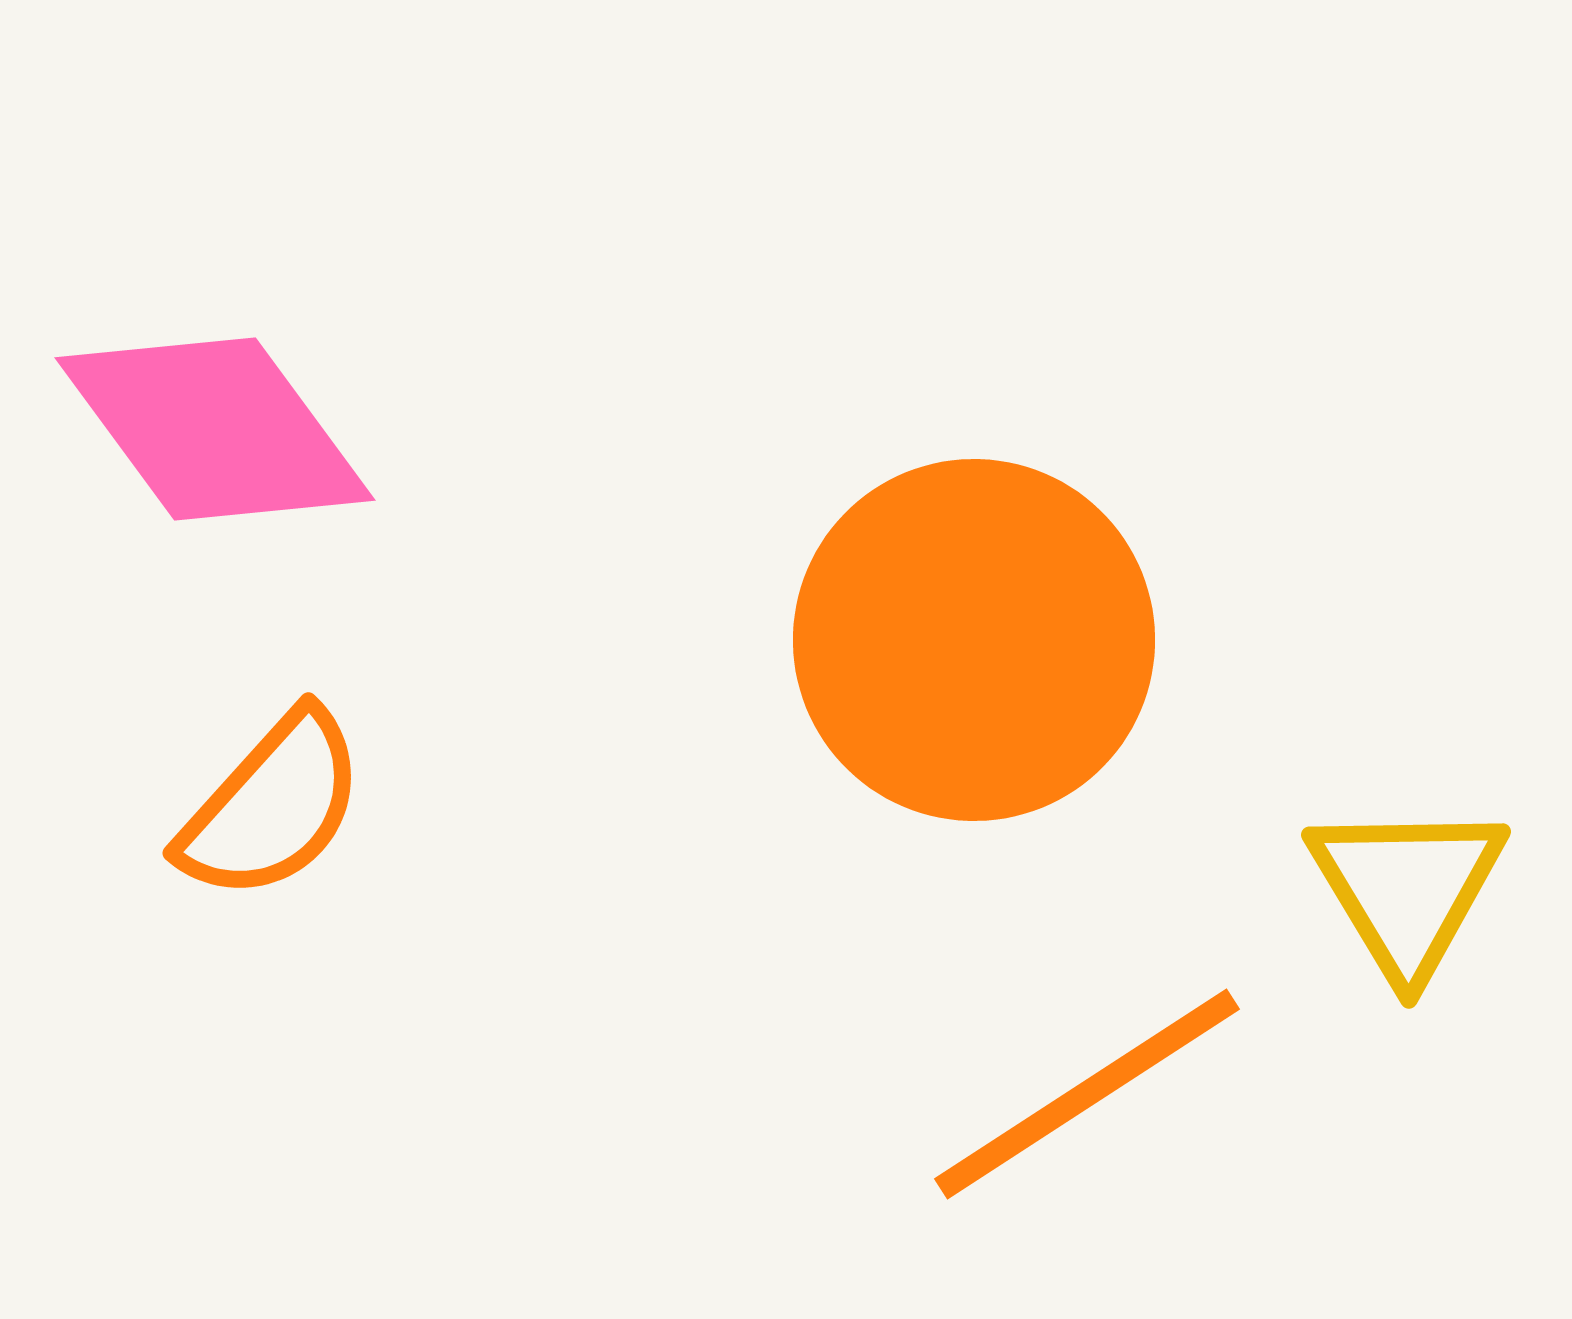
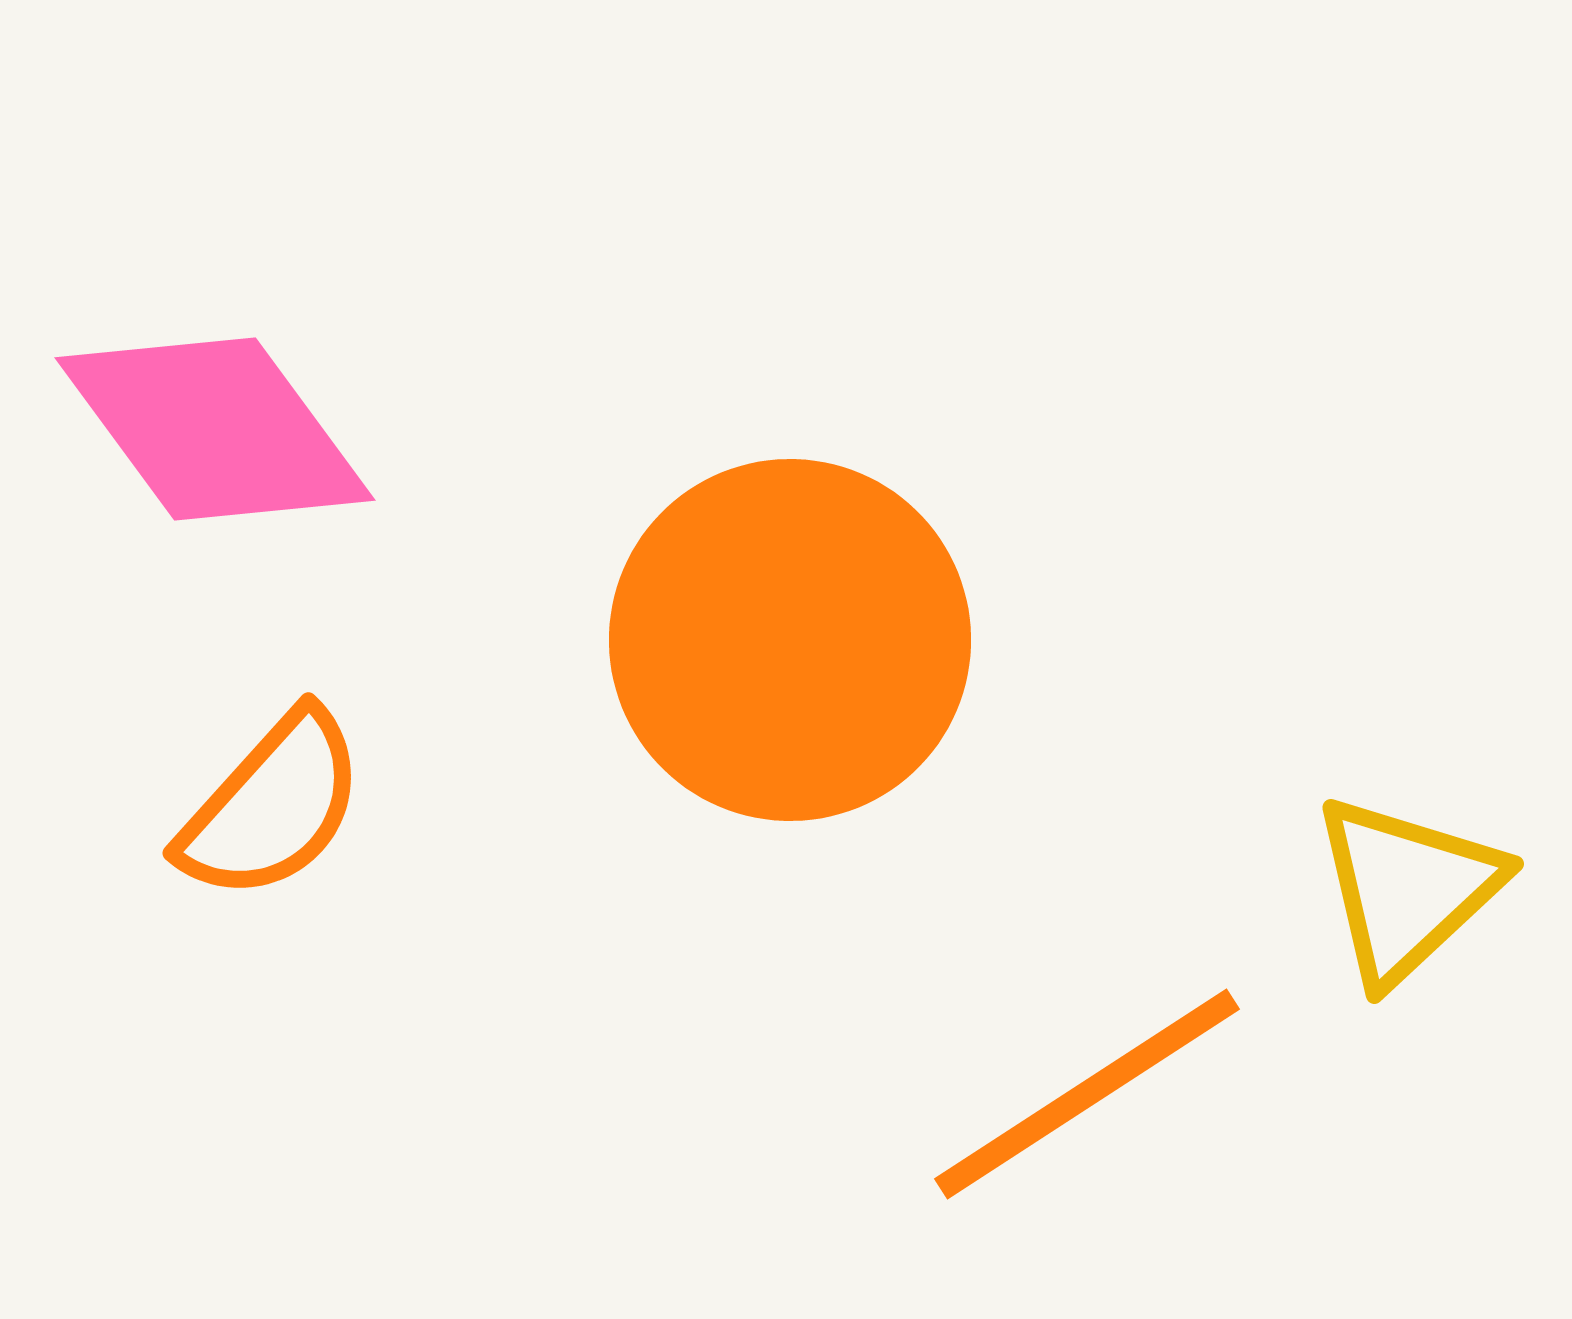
orange circle: moved 184 px left
yellow triangle: rotated 18 degrees clockwise
